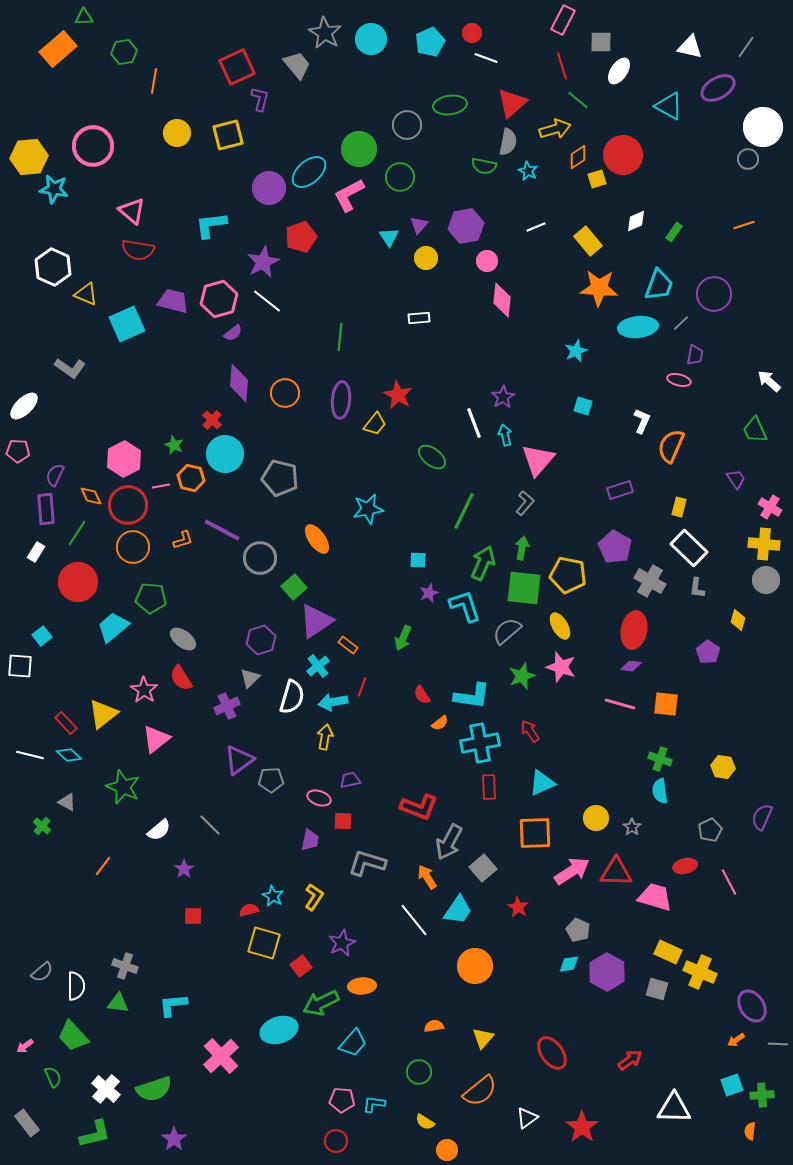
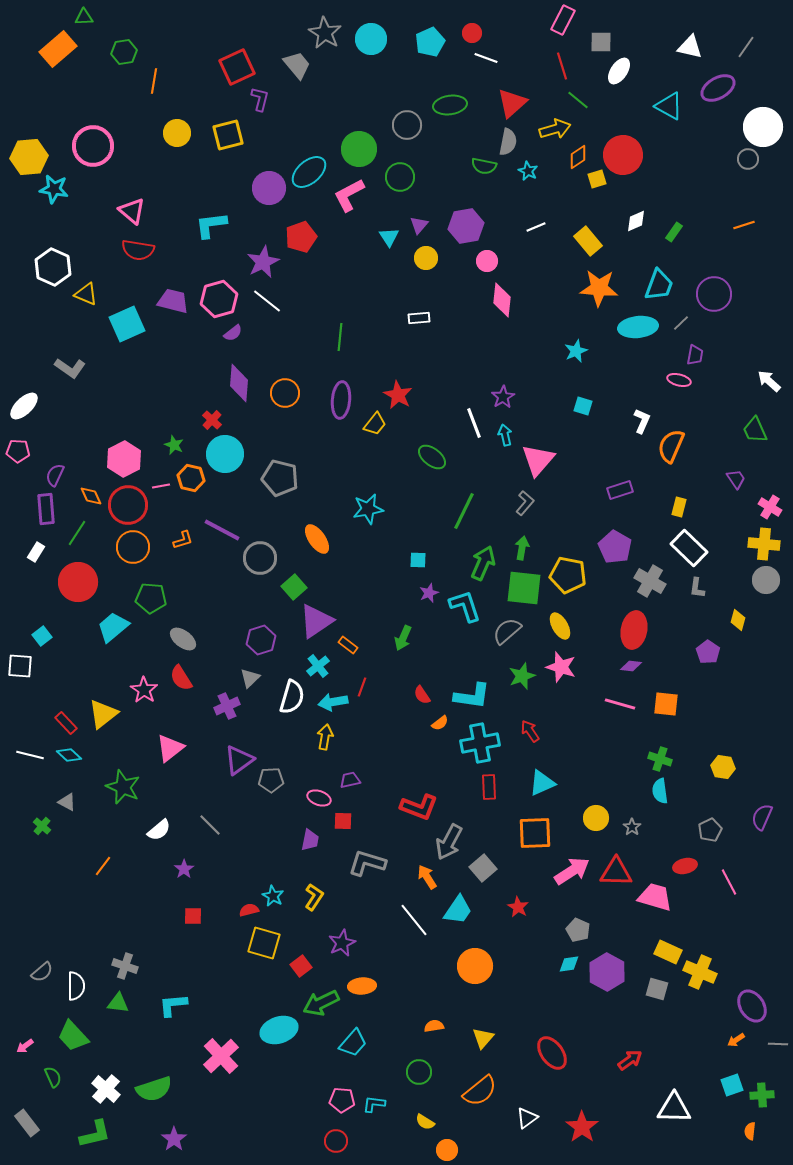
pink triangle at (156, 739): moved 14 px right, 9 px down
